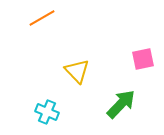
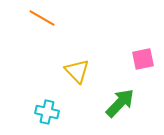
orange line: rotated 60 degrees clockwise
green arrow: moved 1 px left, 1 px up
cyan cross: rotated 10 degrees counterclockwise
